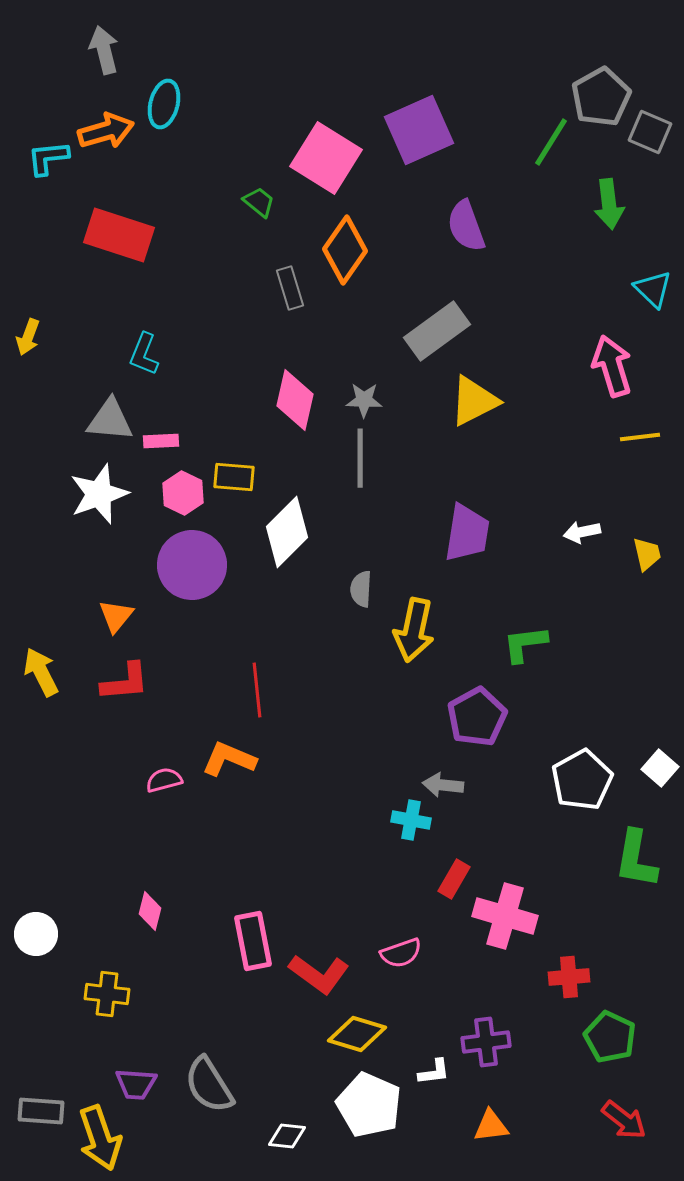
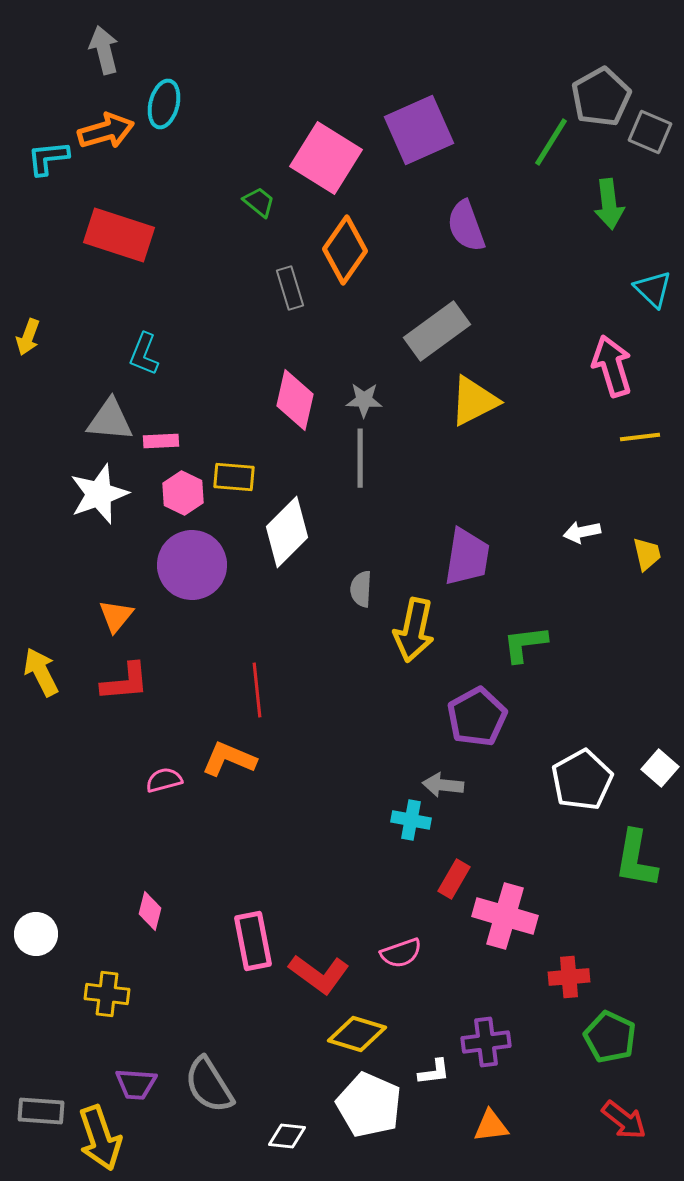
purple trapezoid at (467, 533): moved 24 px down
